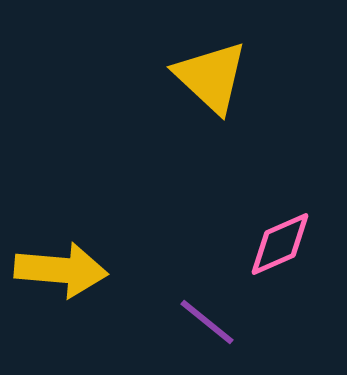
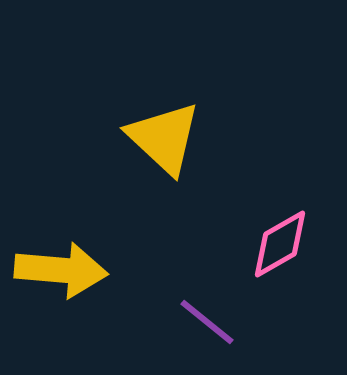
yellow triangle: moved 47 px left, 61 px down
pink diamond: rotated 6 degrees counterclockwise
